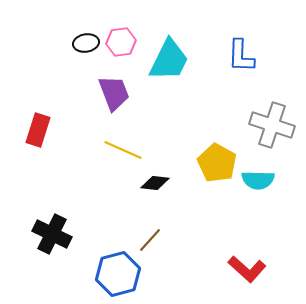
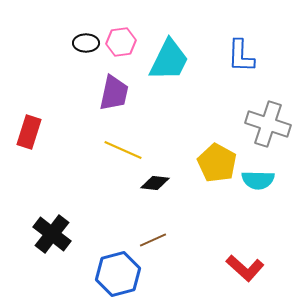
black ellipse: rotated 10 degrees clockwise
purple trapezoid: rotated 33 degrees clockwise
gray cross: moved 4 px left, 1 px up
red rectangle: moved 9 px left, 2 px down
black cross: rotated 12 degrees clockwise
brown line: moved 3 px right; rotated 24 degrees clockwise
red L-shape: moved 2 px left, 1 px up
